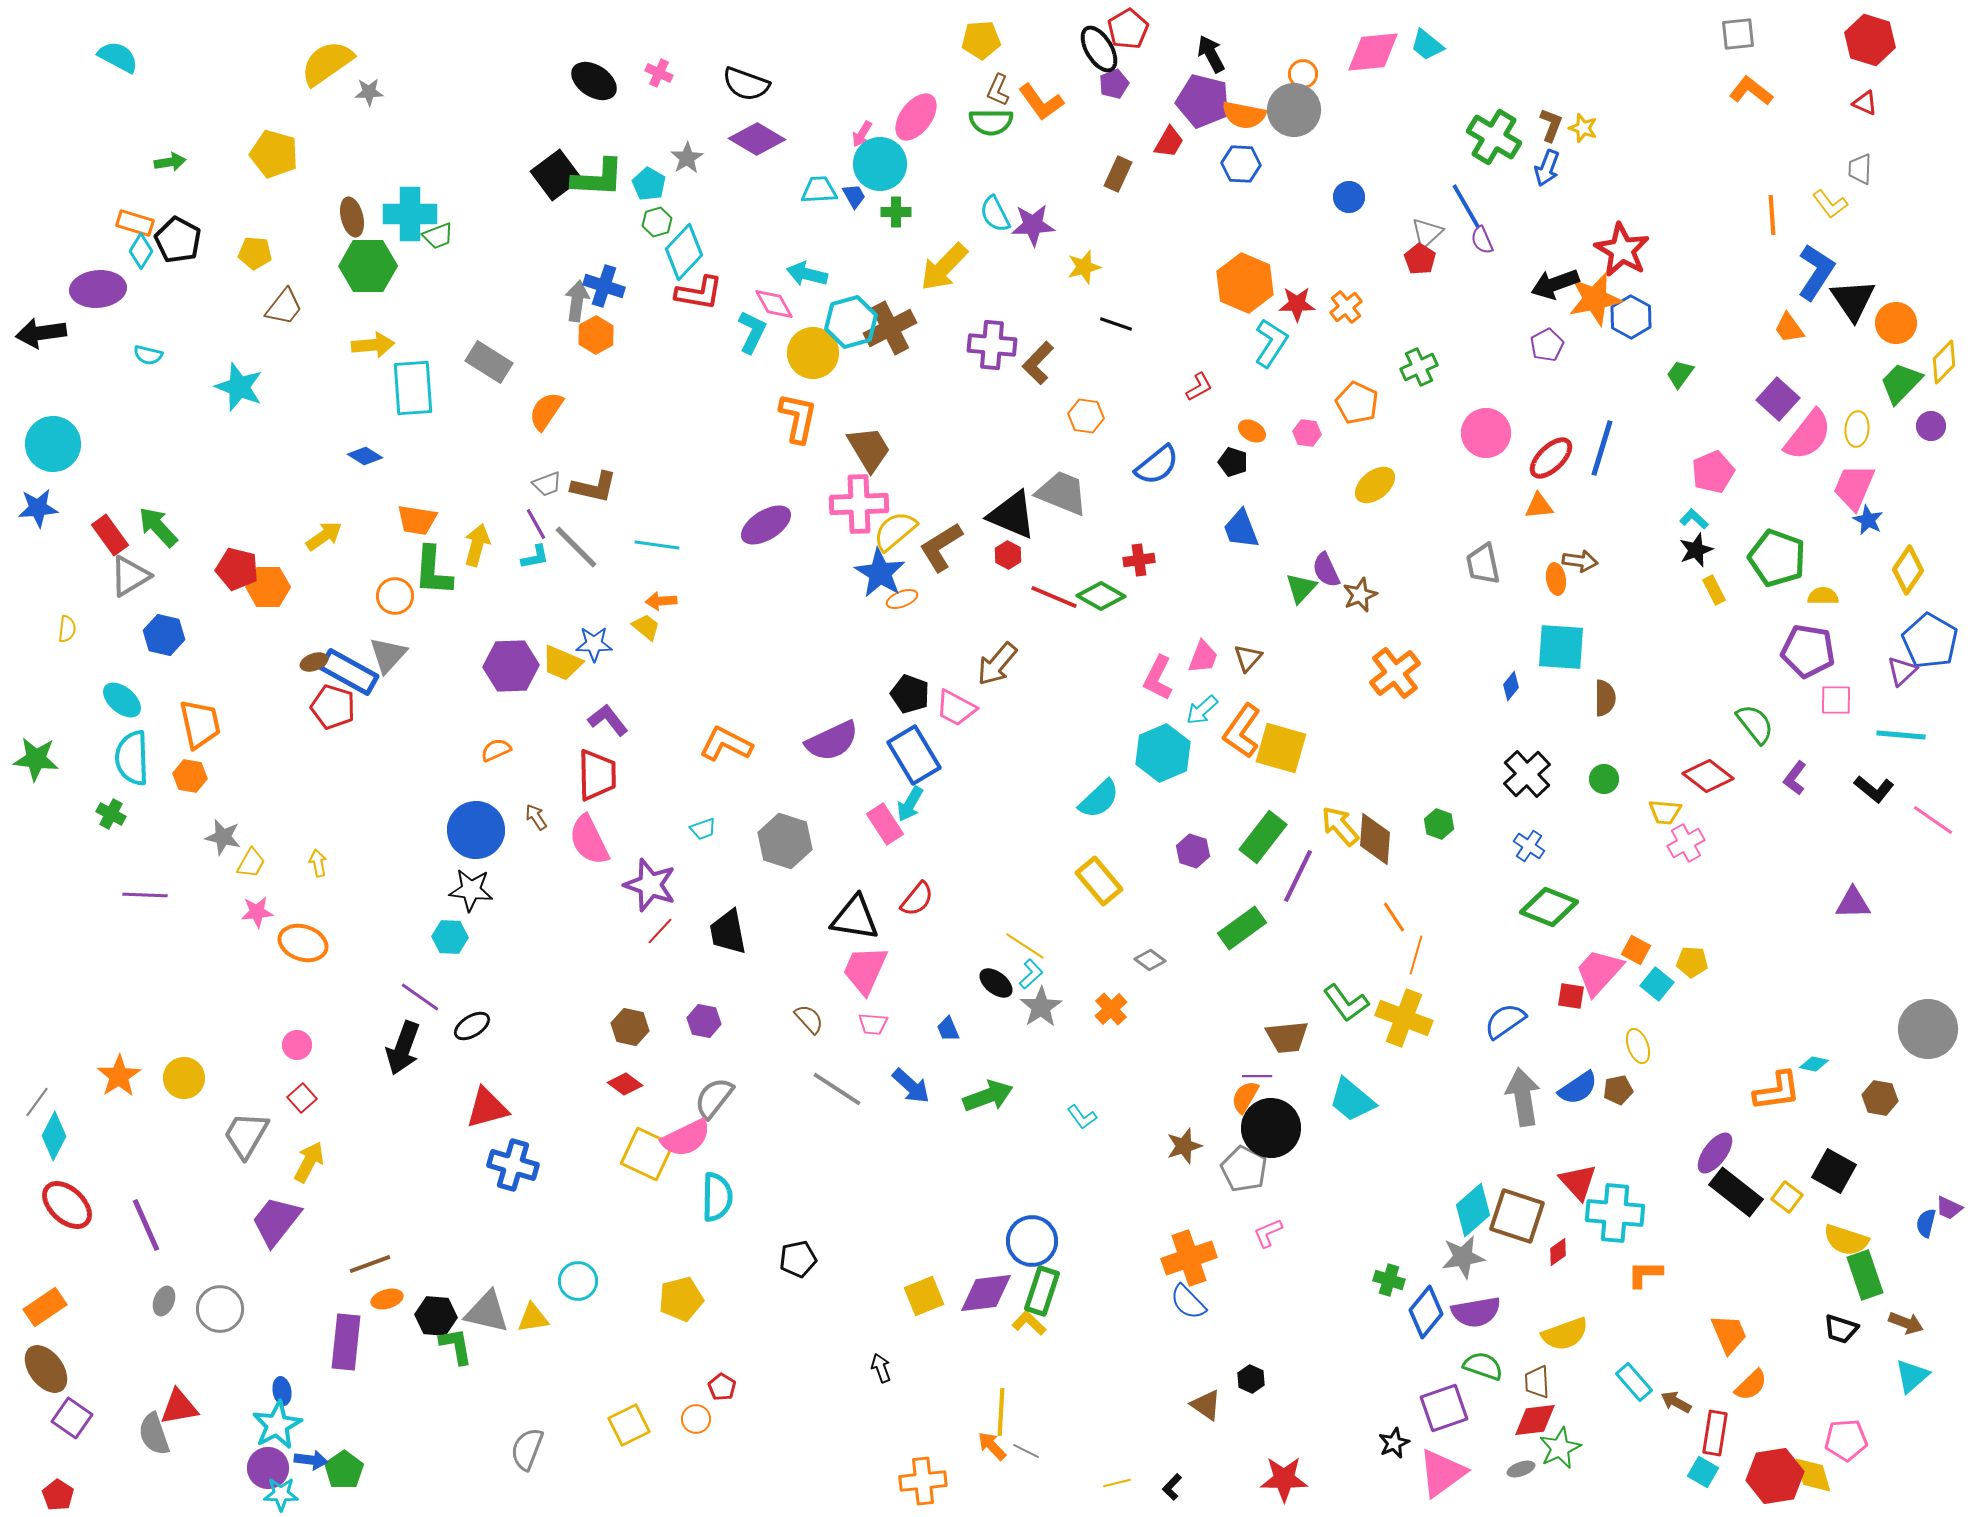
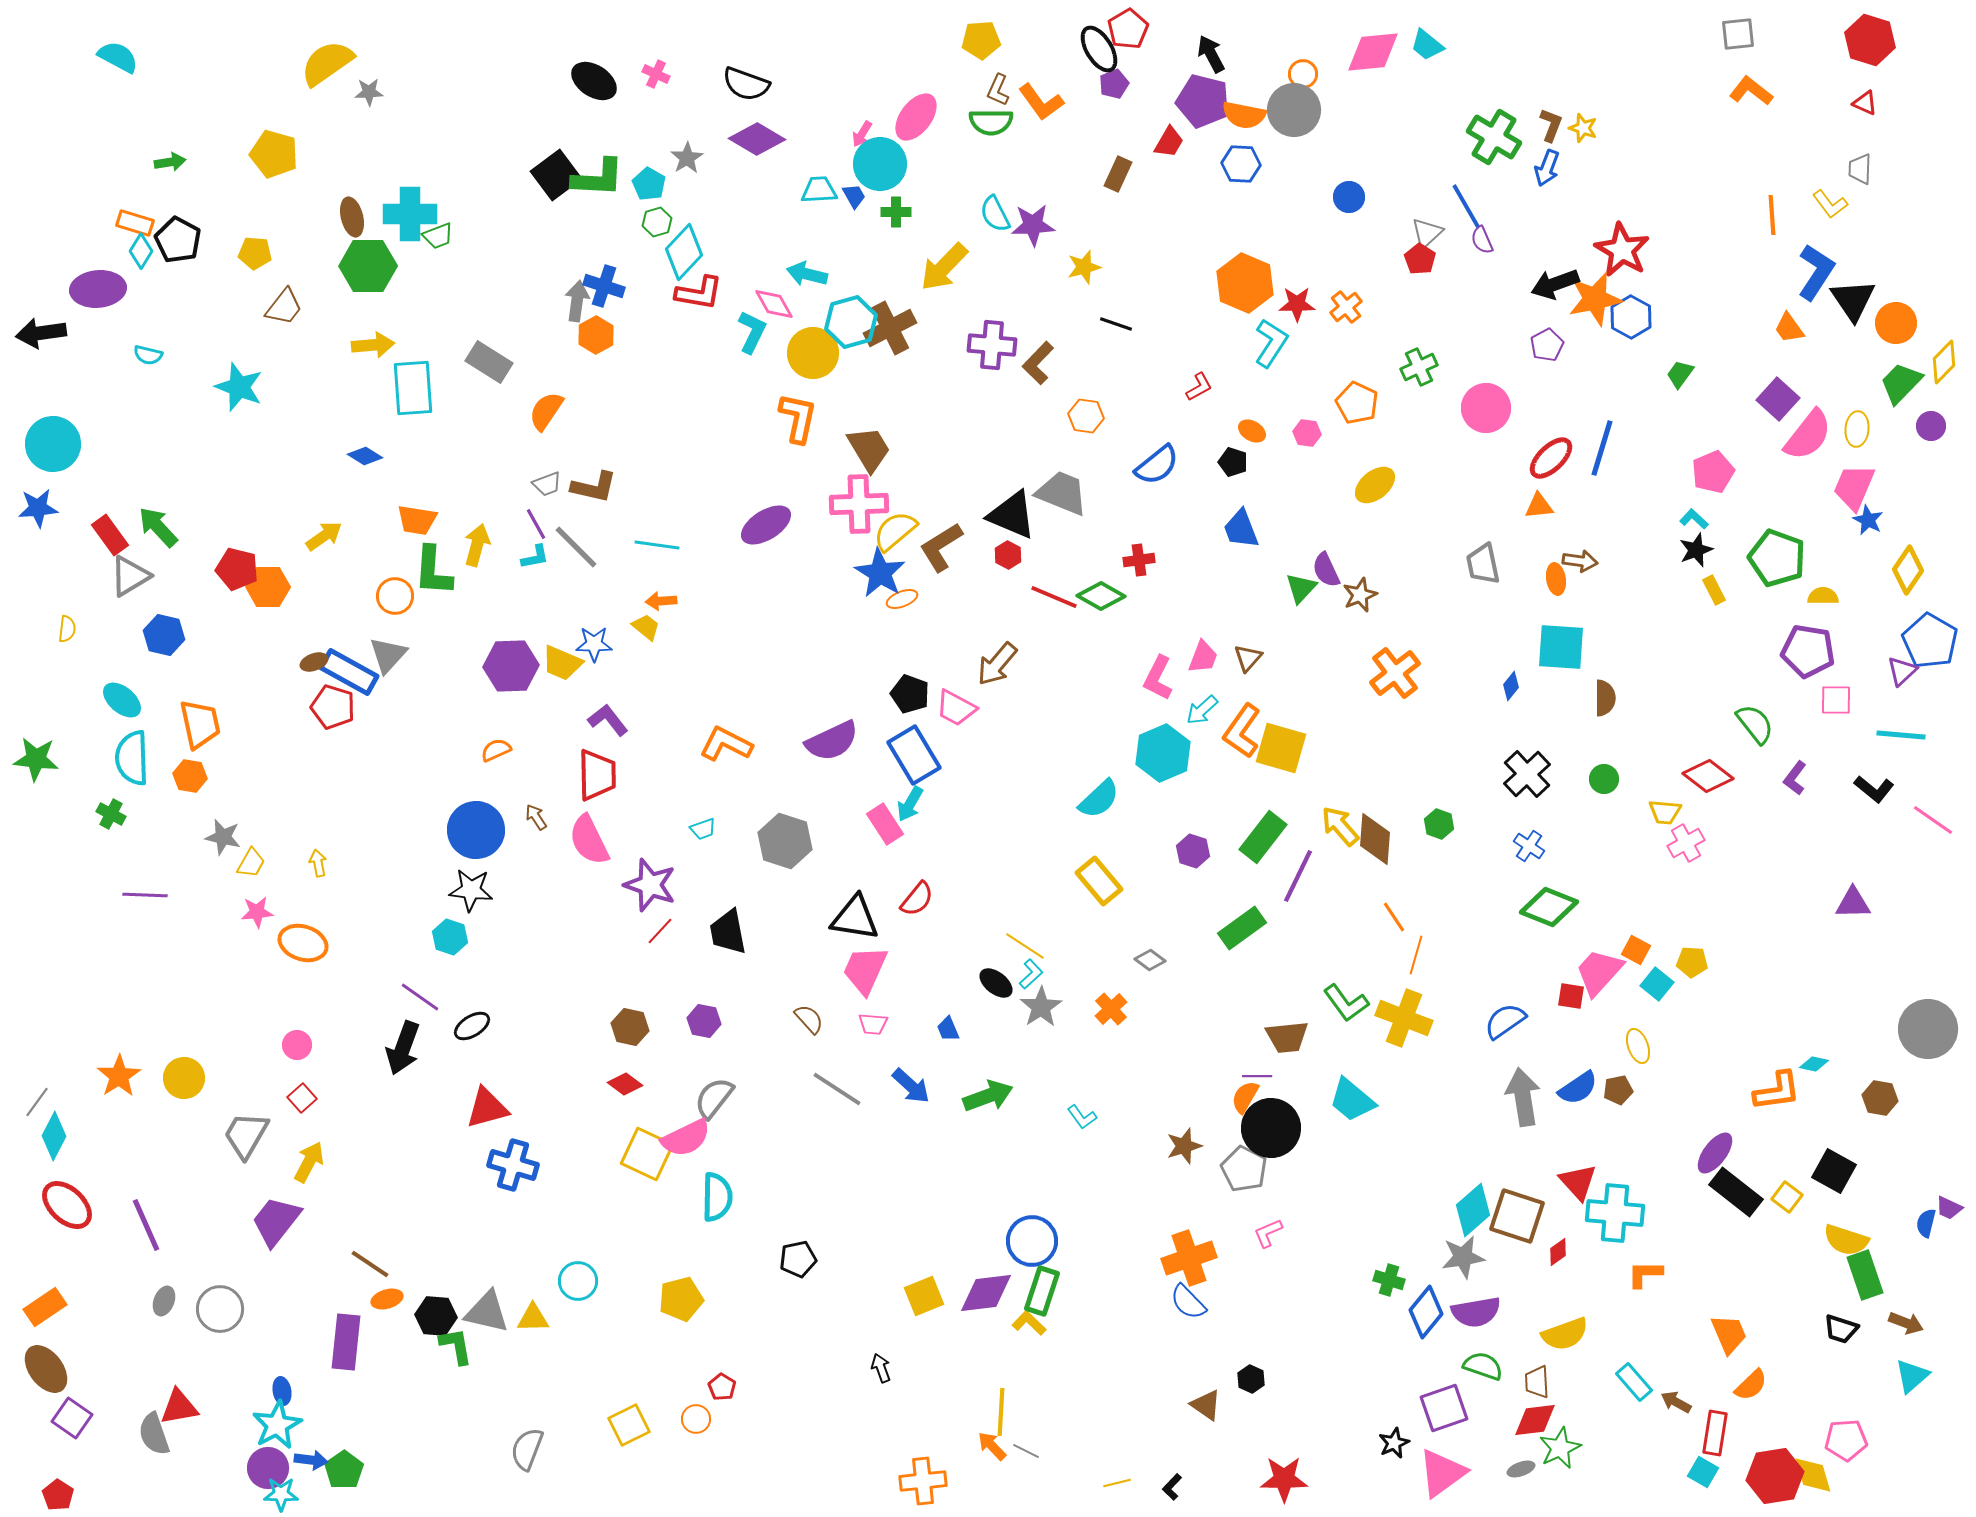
pink cross at (659, 73): moved 3 px left, 1 px down
pink circle at (1486, 433): moved 25 px up
cyan hexagon at (450, 937): rotated 16 degrees clockwise
brown line at (370, 1264): rotated 54 degrees clockwise
yellow triangle at (533, 1318): rotated 8 degrees clockwise
